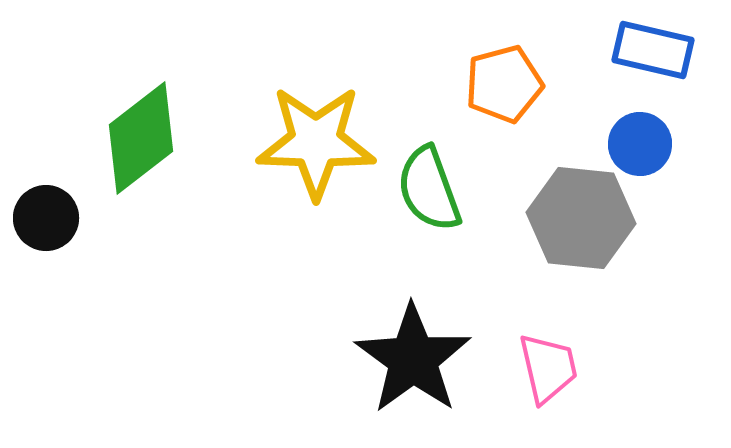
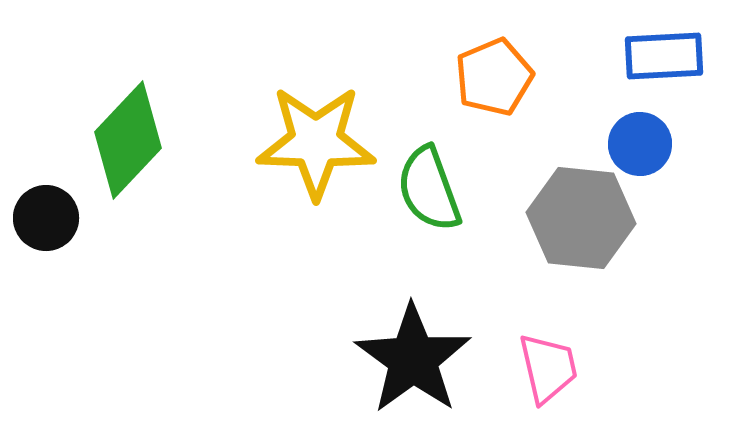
blue rectangle: moved 11 px right, 6 px down; rotated 16 degrees counterclockwise
orange pentagon: moved 10 px left, 7 px up; rotated 8 degrees counterclockwise
green diamond: moved 13 px left, 2 px down; rotated 9 degrees counterclockwise
